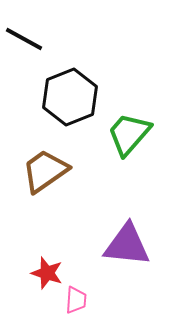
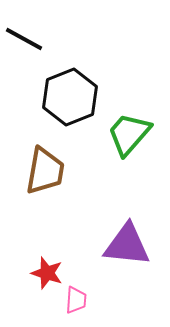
brown trapezoid: rotated 135 degrees clockwise
